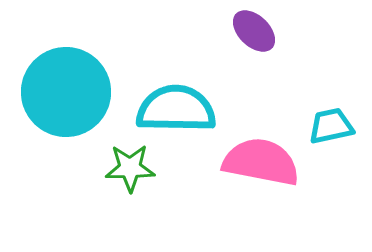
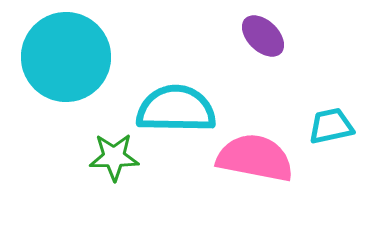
purple ellipse: moved 9 px right, 5 px down
cyan circle: moved 35 px up
pink semicircle: moved 6 px left, 4 px up
green star: moved 16 px left, 11 px up
